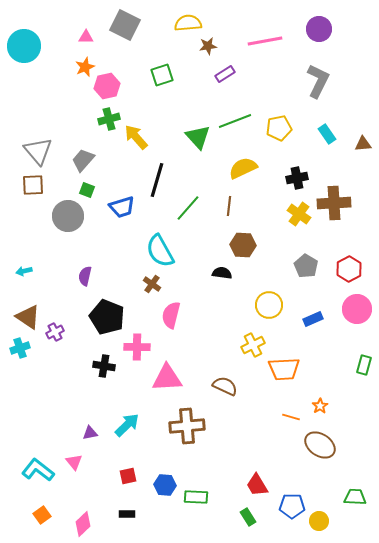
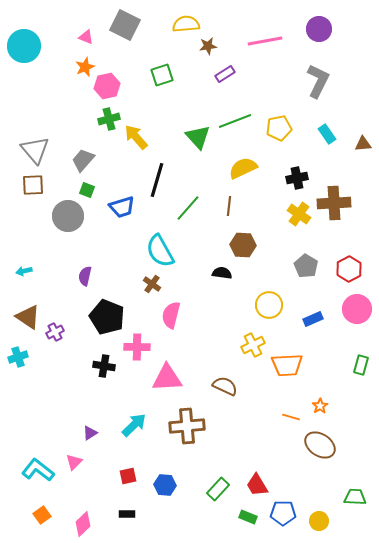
yellow semicircle at (188, 23): moved 2 px left, 1 px down
pink triangle at (86, 37): rotated 21 degrees clockwise
gray triangle at (38, 151): moved 3 px left, 1 px up
cyan cross at (20, 348): moved 2 px left, 9 px down
green rectangle at (364, 365): moved 3 px left
orange trapezoid at (284, 369): moved 3 px right, 4 px up
cyan arrow at (127, 425): moved 7 px right
purple triangle at (90, 433): rotated 21 degrees counterclockwise
pink triangle at (74, 462): rotated 24 degrees clockwise
green rectangle at (196, 497): moved 22 px right, 8 px up; rotated 50 degrees counterclockwise
blue pentagon at (292, 506): moved 9 px left, 7 px down
green rectangle at (248, 517): rotated 36 degrees counterclockwise
